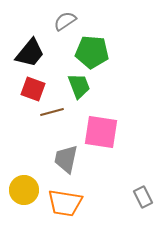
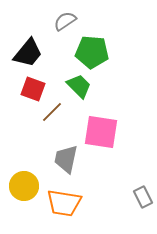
black trapezoid: moved 2 px left
green trapezoid: rotated 24 degrees counterclockwise
brown line: rotated 30 degrees counterclockwise
yellow circle: moved 4 px up
orange trapezoid: moved 1 px left
